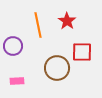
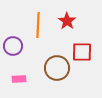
orange line: rotated 15 degrees clockwise
pink rectangle: moved 2 px right, 2 px up
